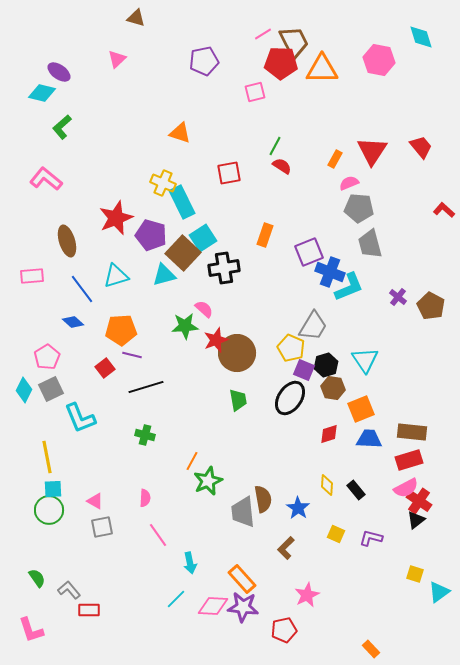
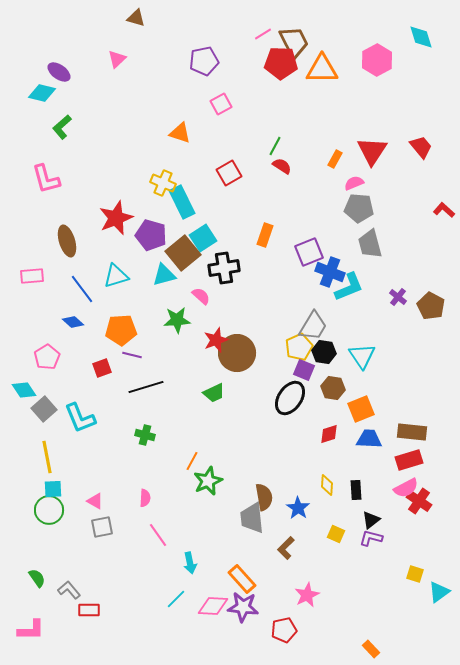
pink hexagon at (379, 60): moved 2 px left; rotated 20 degrees clockwise
pink square at (255, 92): moved 34 px left, 12 px down; rotated 15 degrees counterclockwise
red square at (229, 173): rotated 20 degrees counterclockwise
pink L-shape at (46, 179): rotated 144 degrees counterclockwise
pink semicircle at (349, 183): moved 5 px right
brown square at (183, 253): rotated 8 degrees clockwise
pink semicircle at (204, 309): moved 3 px left, 13 px up
green star at (185, 326): moved 8 px left, 6 px up
yellow pentagon at (291, 348): moved 8 px right, 1 px up; rotated 24 degrees clockwise
cyan triangle at (365, 360): moved 3 px left, 4 px up
black hexagon at (326, 365): moved 2 px left, 13 px up; rotated 25 degrees clockwise
red square at (105, 368): moved 3 px left; rotated 18 degrees clockwise
gray square at (51, 389): moved 7 px left, 20 px down; rotated 15 degrees counterclockwise
cyan diamond at (24, 390): rotated 60 degrees counterclockwise
green trapezoid at (238, 400): moved 24 px left, 7 px up; rotated 75 degrees clockwise
black rectangle at (356, 490): rotated 36 degrees clockwise
brown semicircle at (263, 499): moved 1 px right, 2 px up
gray trapezoid at (243, 512): moved 9 px right, 6 px down
black triangle at (416, 520): moved 45 px left
pink L-shape at (31, 630): rotated 72 degrees counterclockwise
